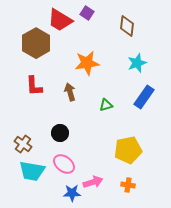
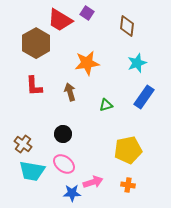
black circle: moved 3 px right, 1 px down
